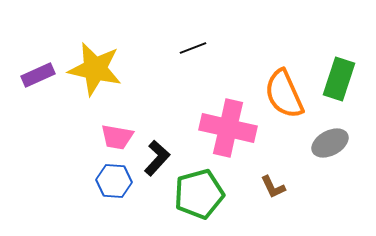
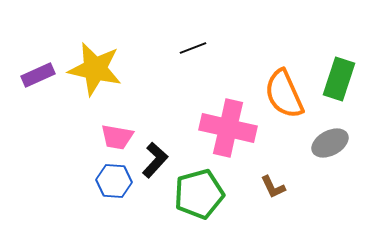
black L-shape: moved 2 px left, 2 px down
